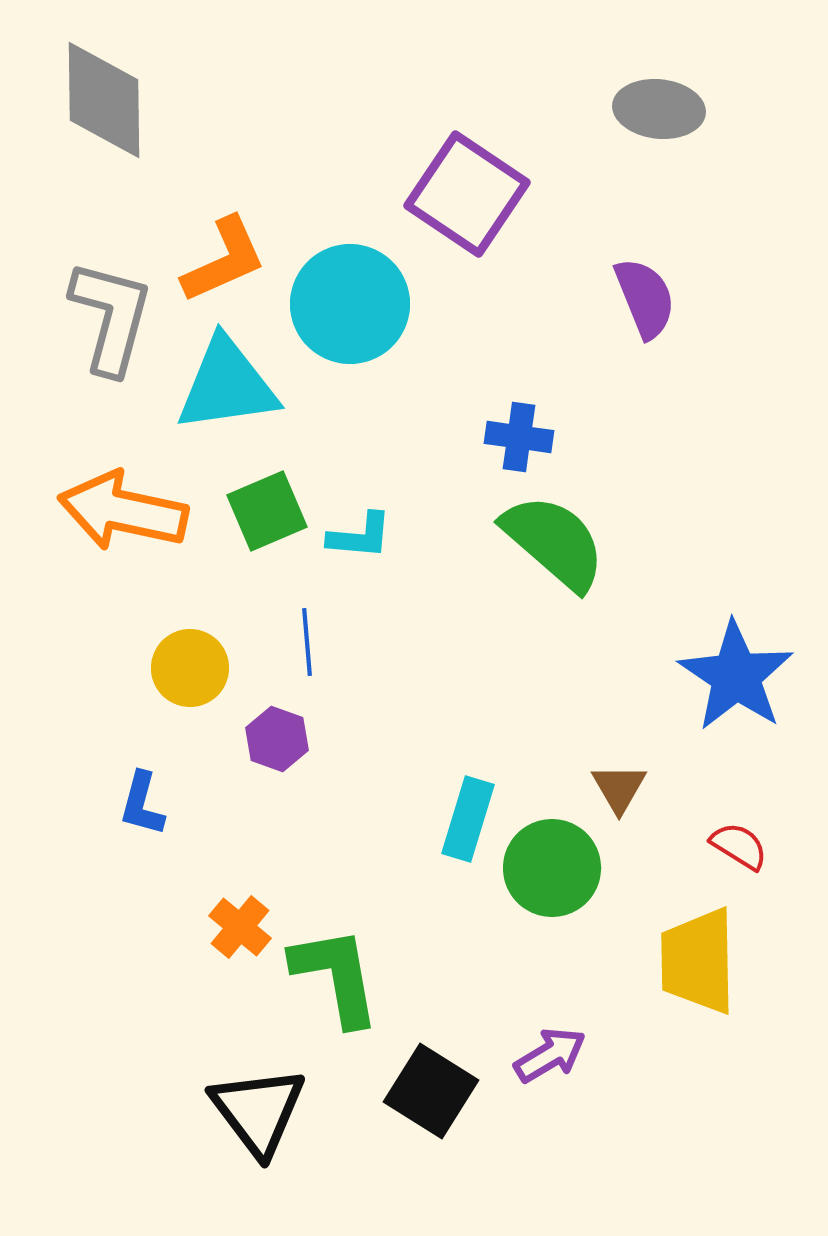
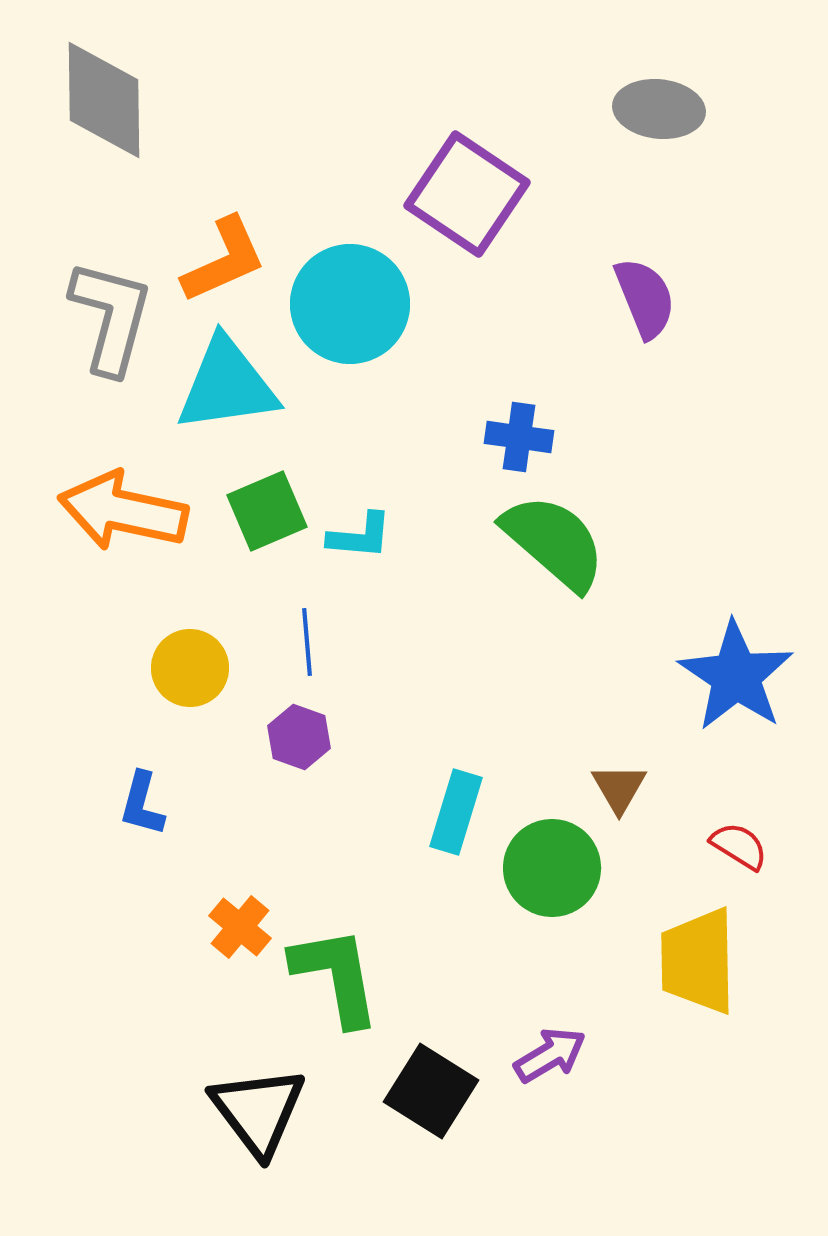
purple hexagon: moved 22 px right, 2 px up
cyan rectangle: moved 12 px left, 7 px up
